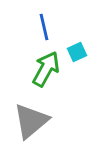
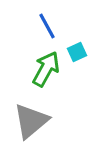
blue line: moved 3 px right, 1 px up; rotated 16 degrees counterclockwise
